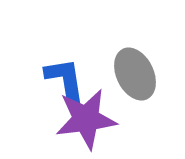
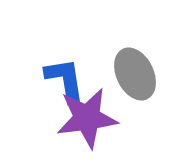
purple star: moved 1 px right, 1 px up
